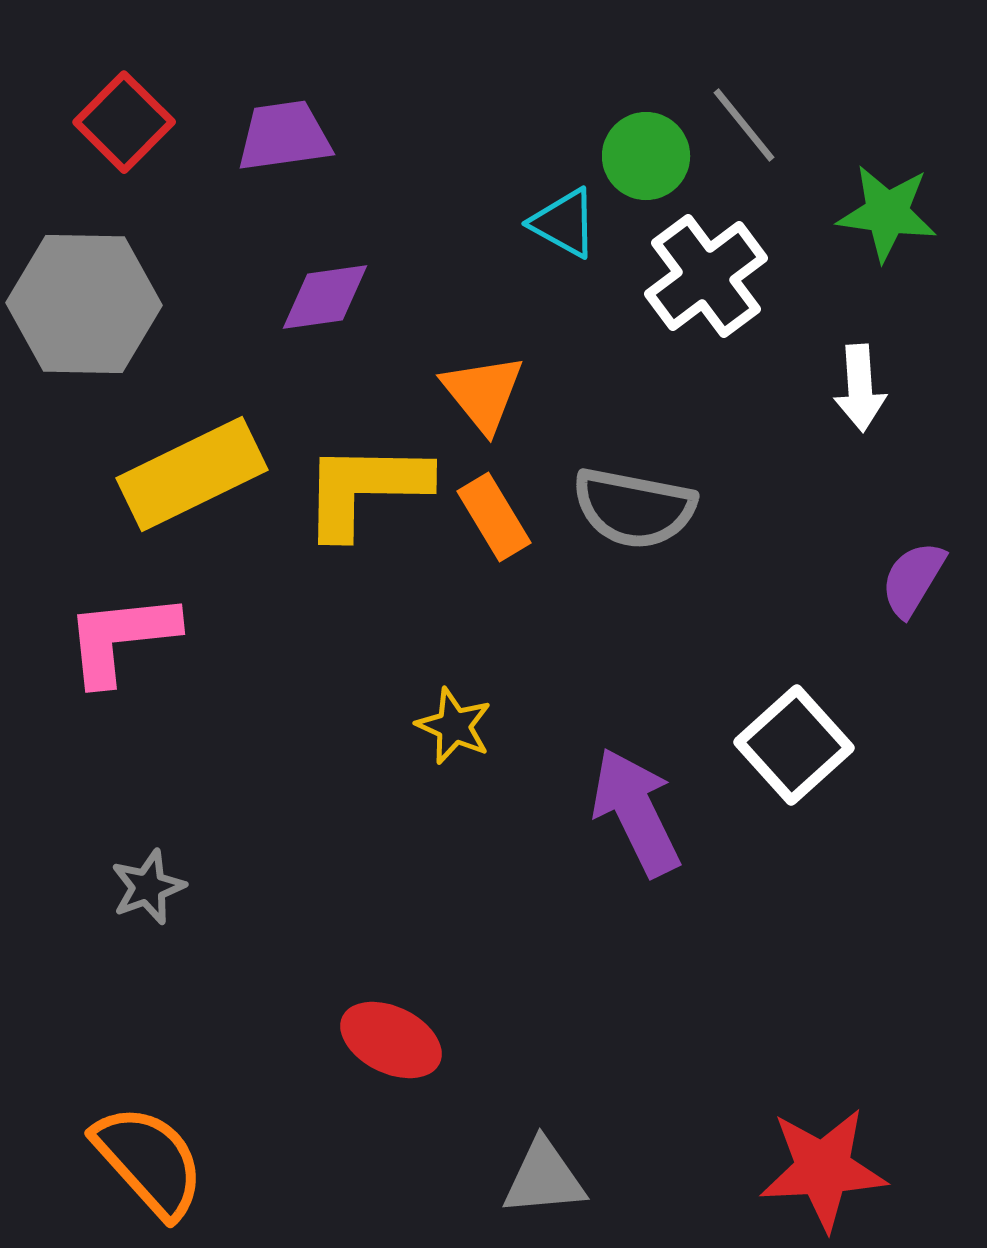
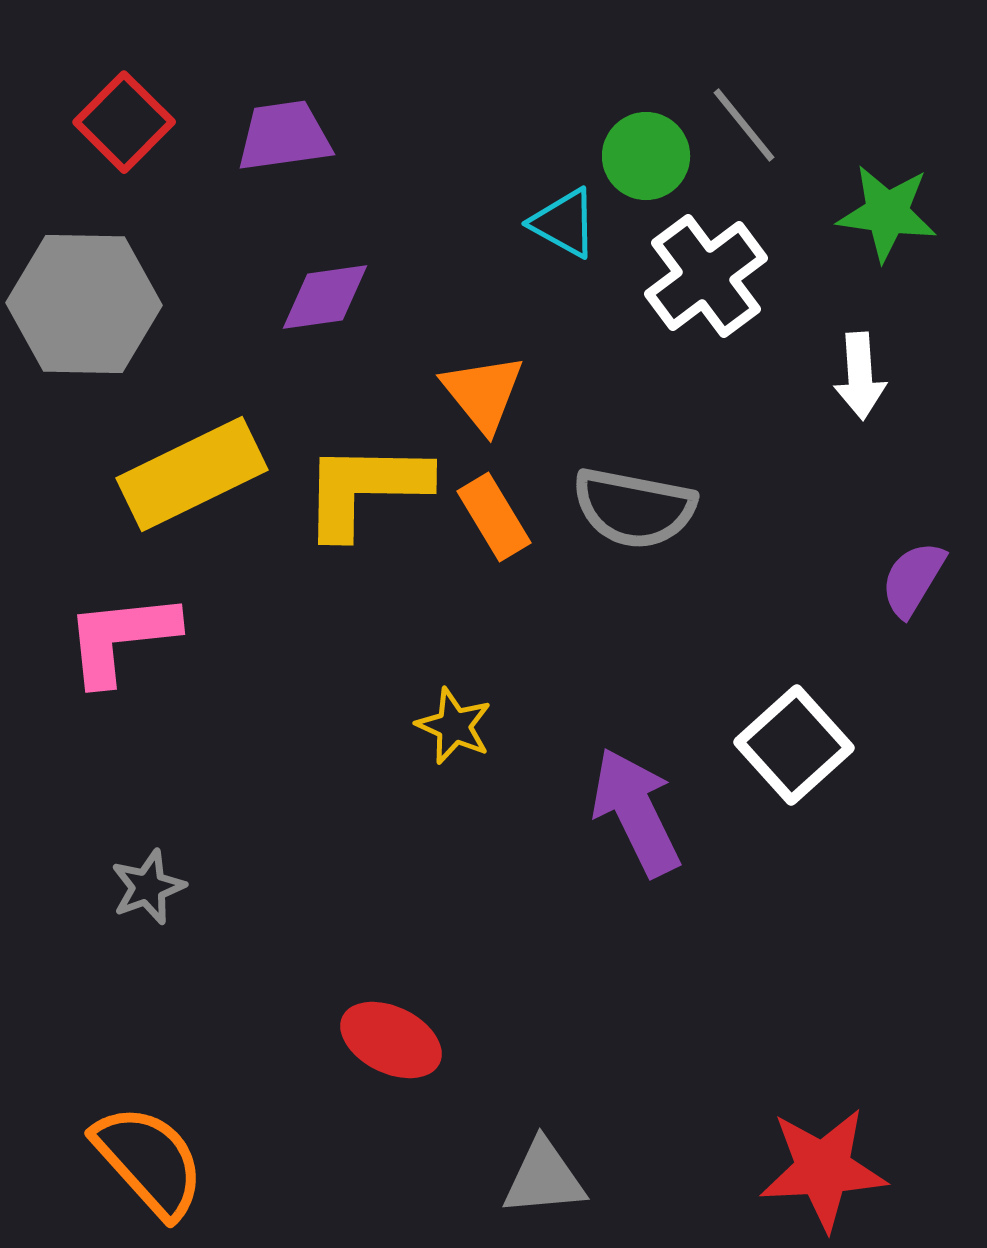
white arrow: moved 12 px up
